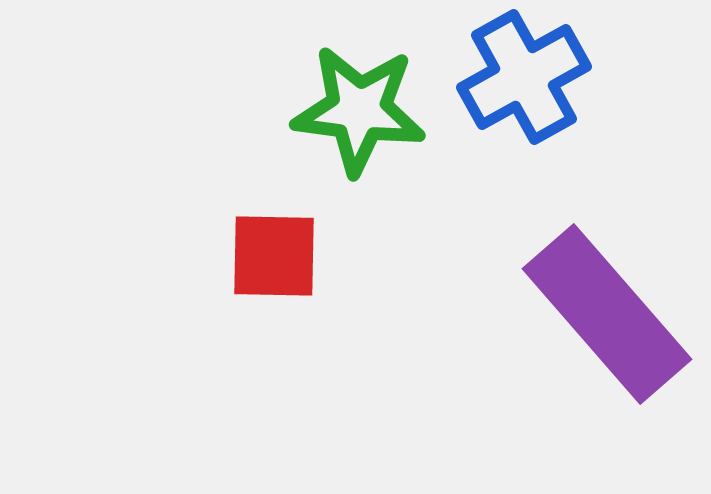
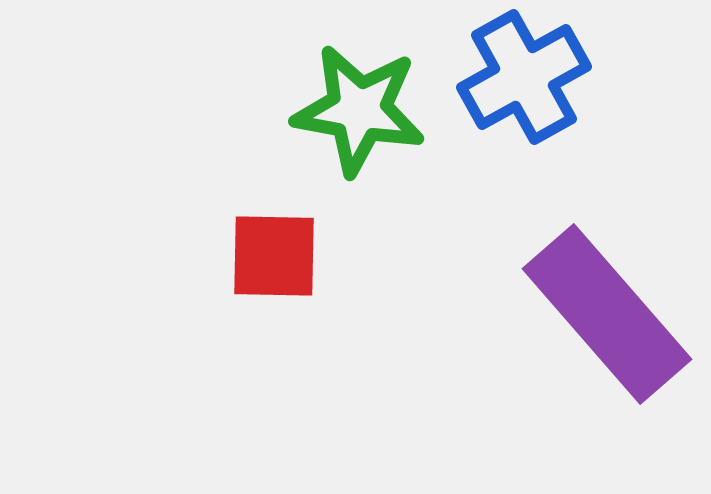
green star: rotated 3 degrees clockwise
